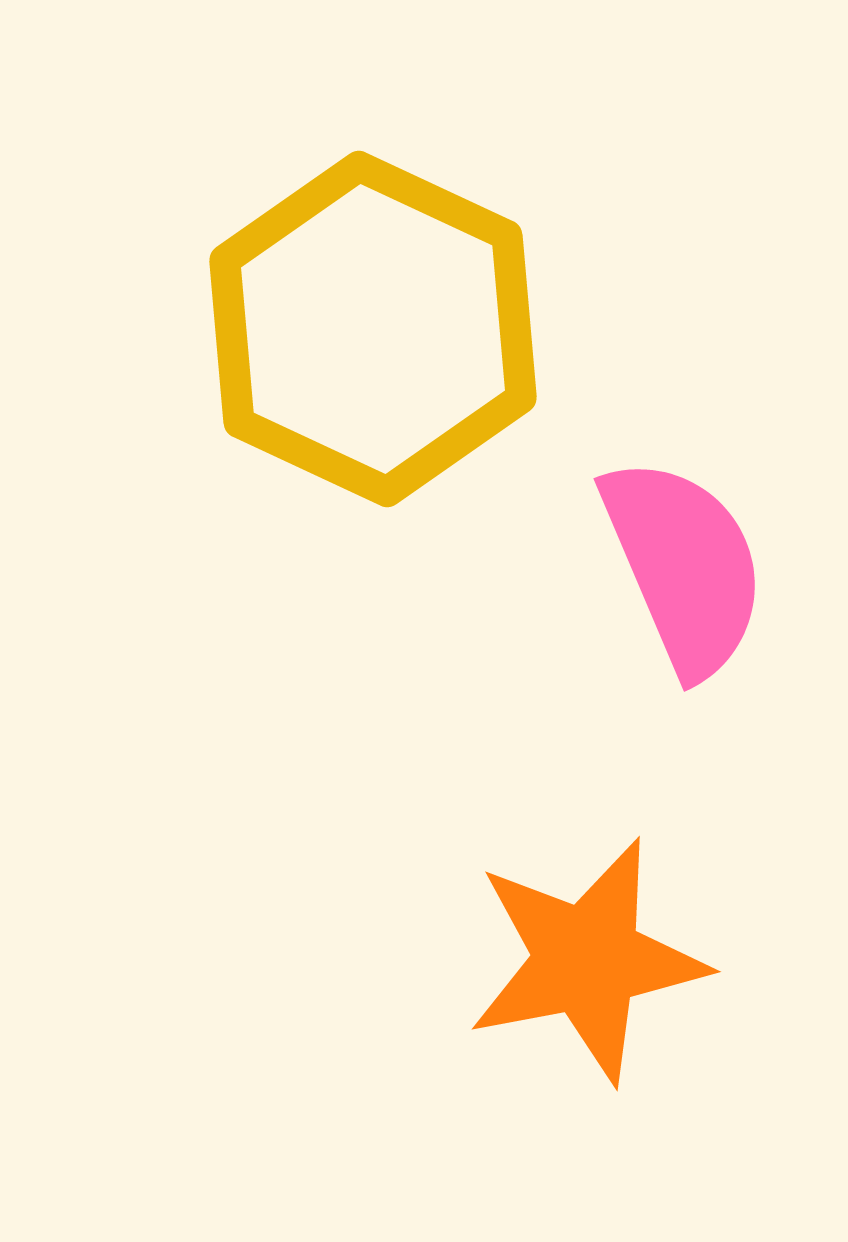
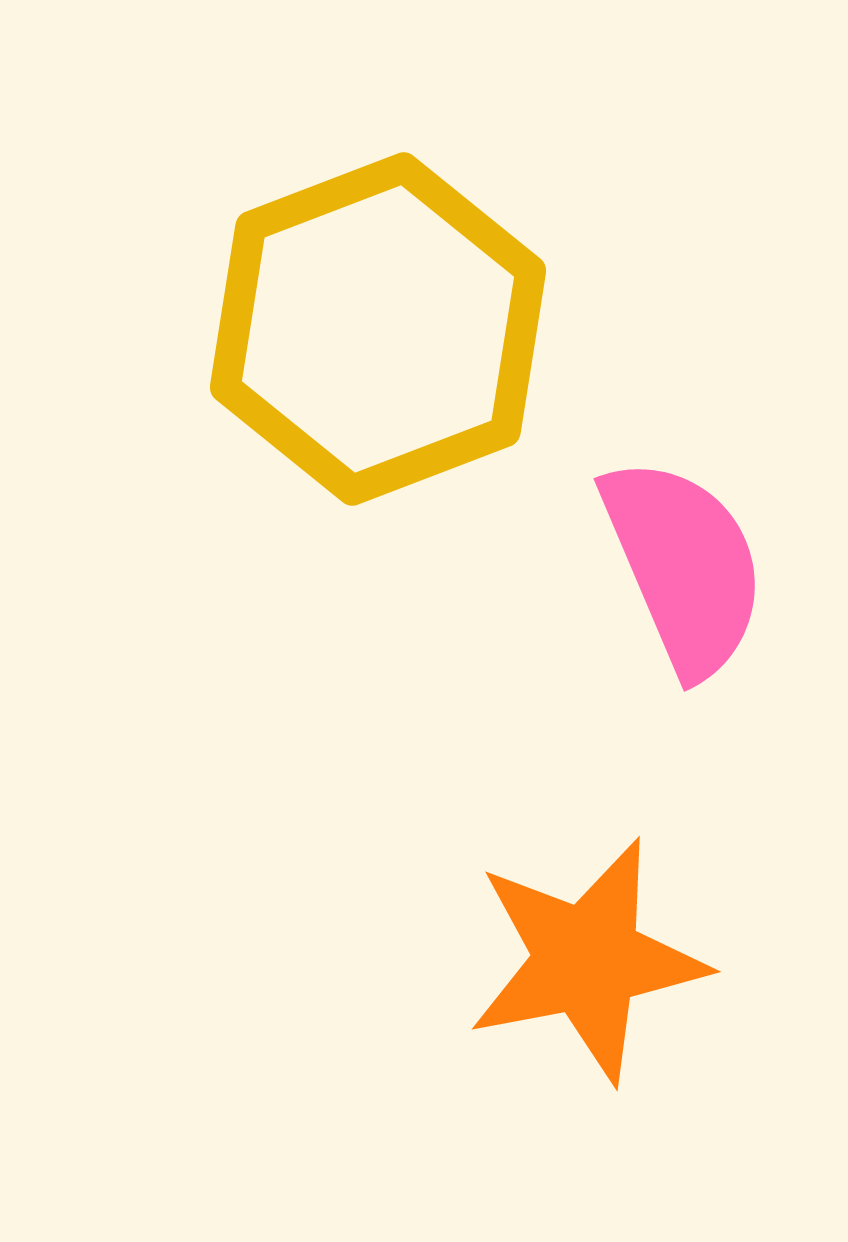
yellow hexagon: moved 5 px right; rotated 14 degrees clockwise
